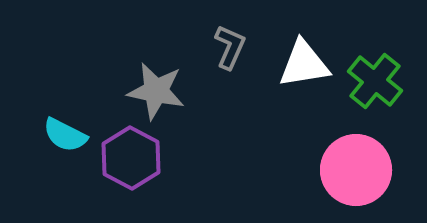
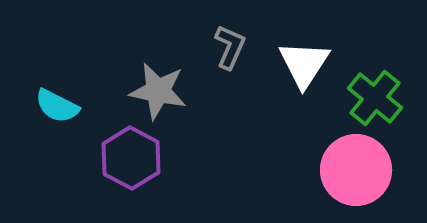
white triangle: rotated 48 degrees counterclockwise
green cross: moved 17 px down
gray star: moved 2 px right
cyan semicircle: moved 8 px left, 29 px up
